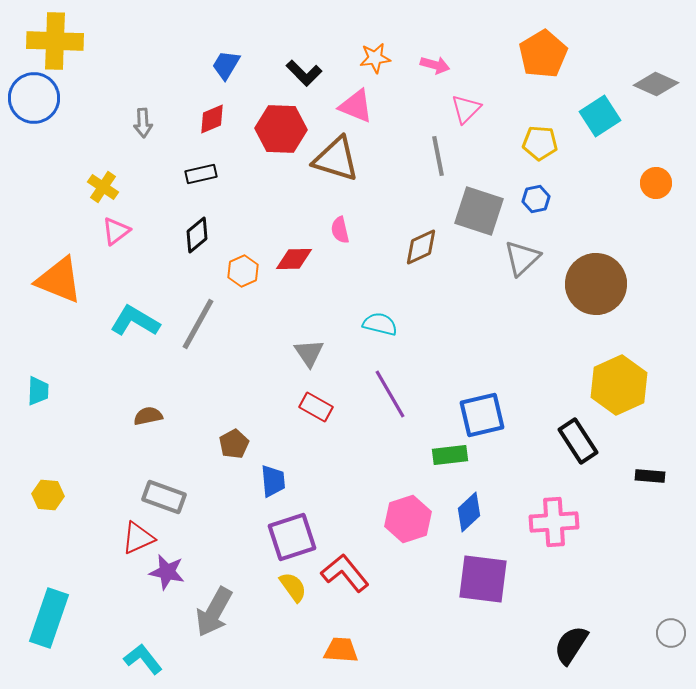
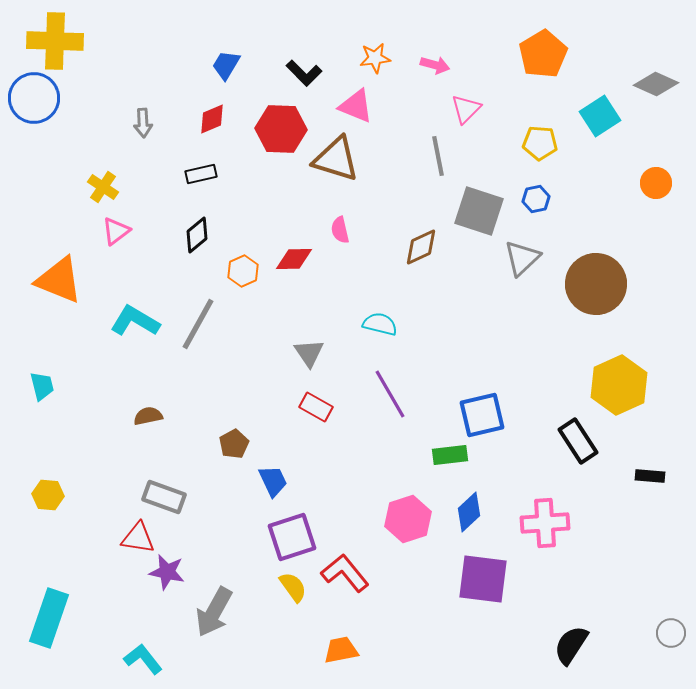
cyan trapezoid at (38, 391): moved 4 px right, 5 px up; rotated 16 degrees counterclockwise
blue trapezoid at (273, 481): rotated 20 degrees counterclockwise
pink cross at (554, 522): moved 9 px left, 1 px down
red triangle at (138, 538): rotated 33 degrees clockwise
orange trapezoid at (341, 650): rotated 15 degrees counterclockwise
